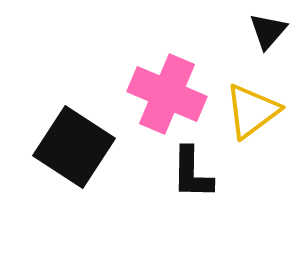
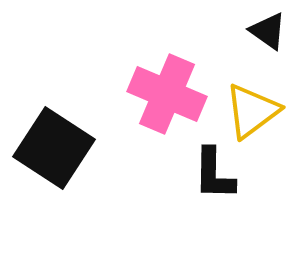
black triangle: rotated 36 degrees counterclockwise
black square: moved 20 px left, 1 px down
black L-shape: moved 22 px right, 1 px down
